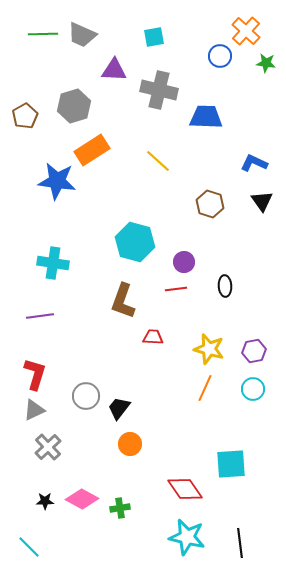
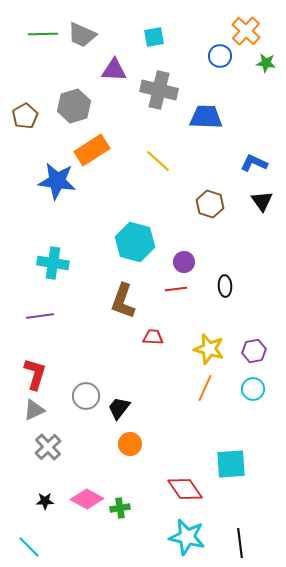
pink diamond at (82, 499): moved 5 px right
